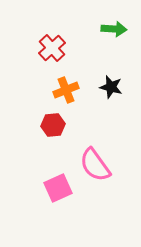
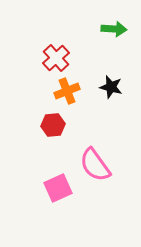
red cross: moved 4 px right, 10 px down
orange cross: moved 1 px right, 1 px down
